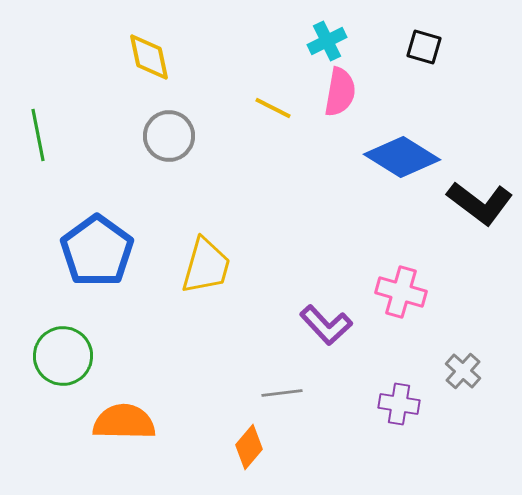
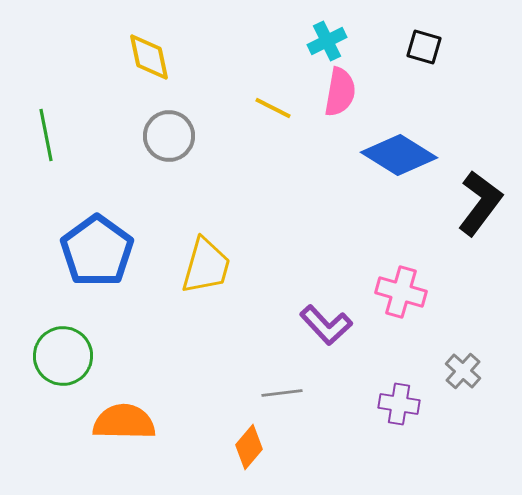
green line: moved 8 px right
blue diamond: moved 3 px left, 2 px up
black L-shape: rotated 90 degrees counterclockwise
